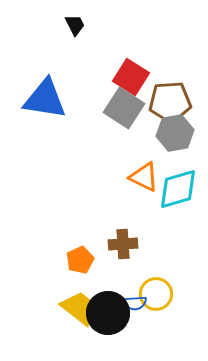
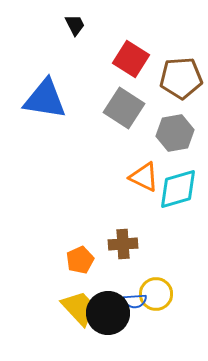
red square: moved 18 px up
brown pentagon: moved 11 px right, 24 px up
blue semicircle: moved 2 px up
yellow trapezoid: rotated 9 degrees clockwise
